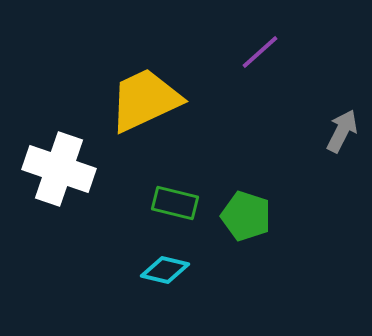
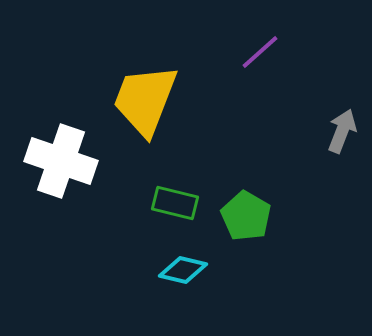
yellow trapezoid: rotated 44 degrees counterclockwise
gray arrow: rotated 6 degrees counterclockwise
white cross: moved 2 px right, 8 px up
green pentagon: rotated 12 degrees clockwise
cyan diamond: moved 18 px right
